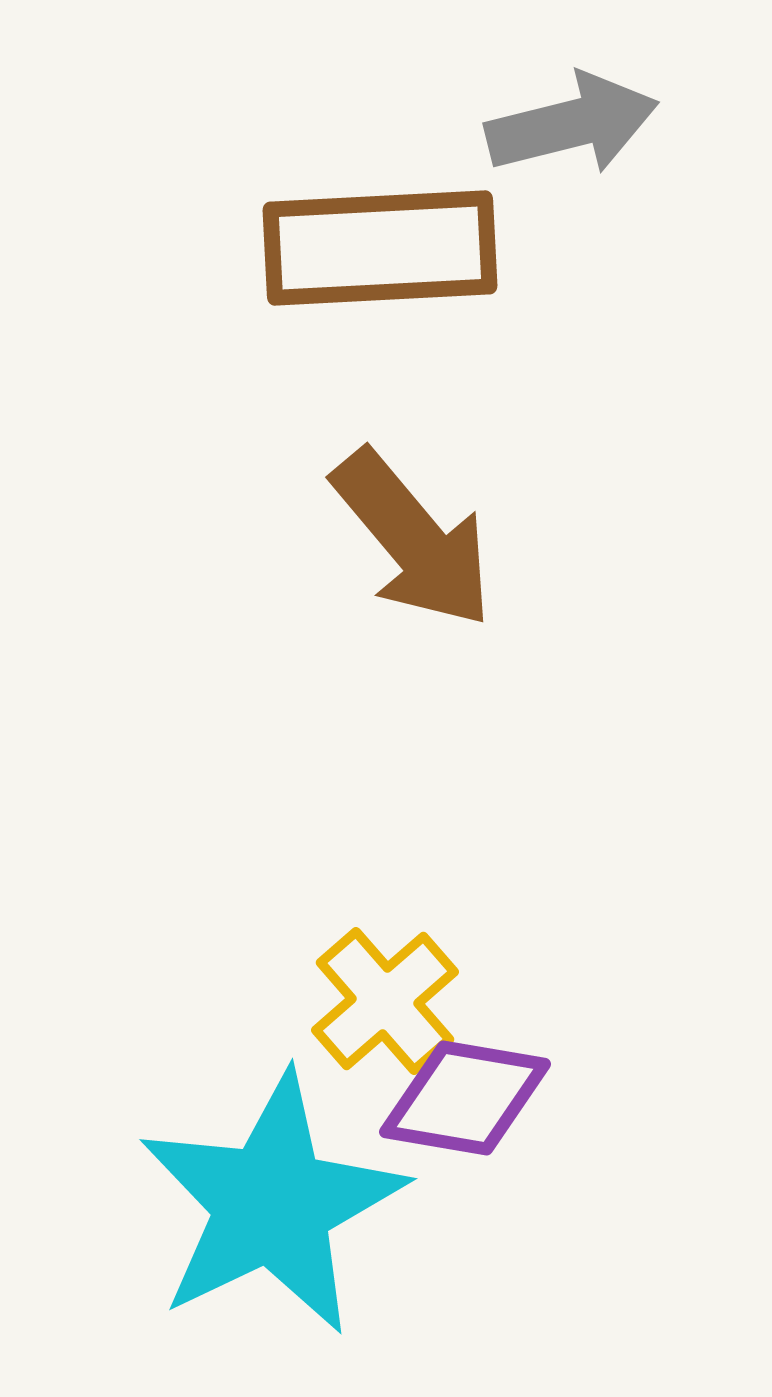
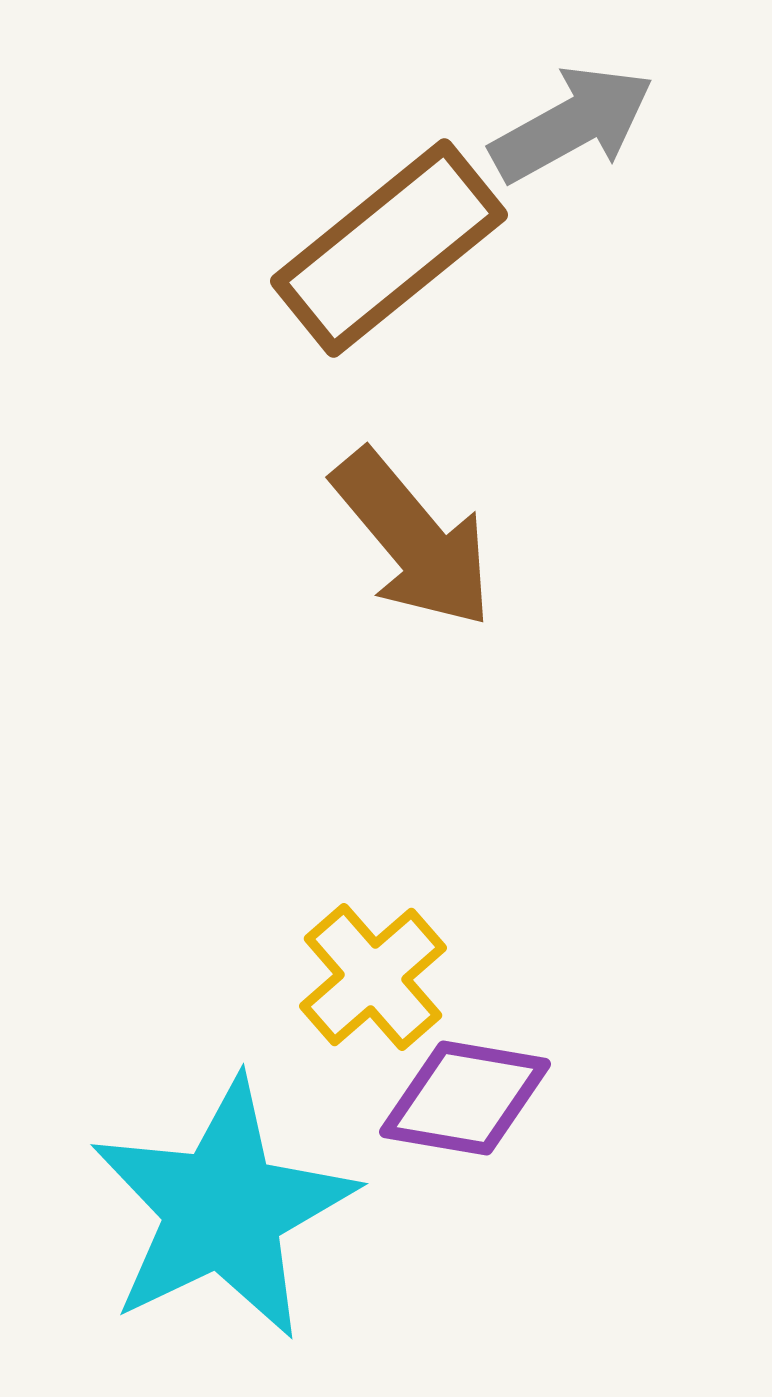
gray arrow: rotated 15 degrees counterclockwise
brown rectangle: moved 9 px right; rotated 36 degrees counterclockwise
yellow cross: moved 12 px left, 24 px up
cyan star: moved 49 px left, 5 px down
